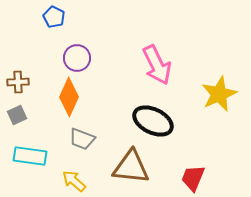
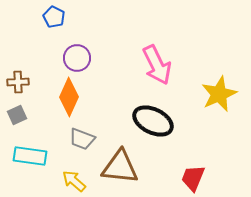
brown triangle: moved 11 px left
